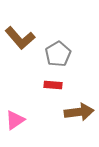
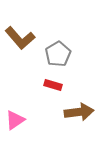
red rectangle: rotated 12 degrees clockwise
